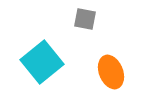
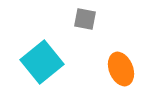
orange ellipse: moved 10 px right, 3 px up
